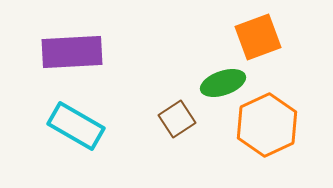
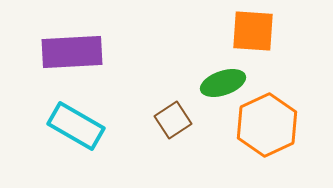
orange square: moved 5 px left, 6 px up; rotated 24 degrees clockwise
brown square: moved 4 px left, 1 px down
